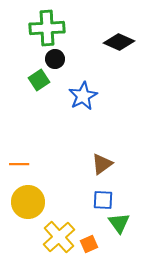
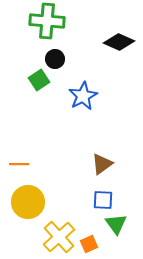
green cross: moved 7 px up; rotated 8 degrees clockwise
green triangle: moved 3 px left, 1 px down
